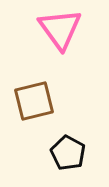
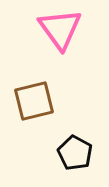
black pentagon: moved 7 px right
